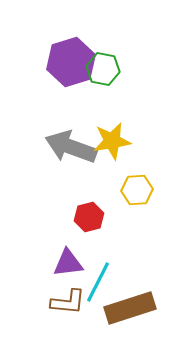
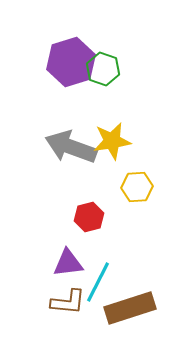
green hexagon: rotated 8 degrees clockwise
yellow hexagon: moved 3 px up
